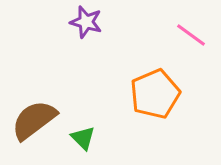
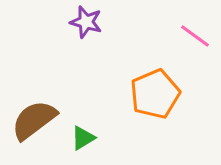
pink line: moved 4 px right, 1 px down
green triangle: rotated 44 degrees clockwise
